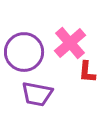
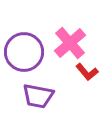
red L-shape: rotated 45 degrees counterclockwise
purple trapezoid: moved 1 px right, 2 px down
